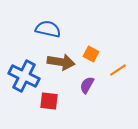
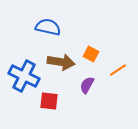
blue semicircle: moved 2 px up
